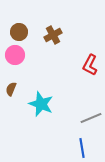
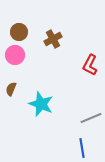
brown cross: moved 4 px down
